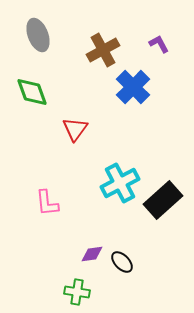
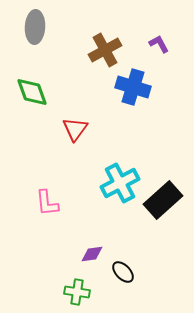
gray ellipse: moved 3 px left, 8 px up; rotated 24 degrees clockwise
brown cross: moved 2 px right
blue cross: rotated 28 degrees counterclockwise
black ellipse: moved 1 px right, 10 px down
